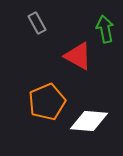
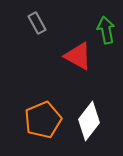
green arrow: moved 1 px right, 1 px down
orange pentagon: moved 4 px left, 18 px down
white diamond: rotated 57 degrees counterclockwise
